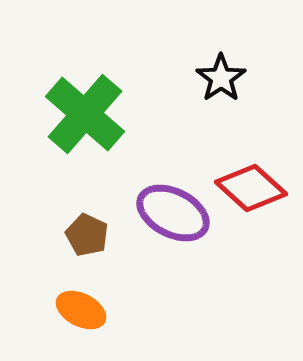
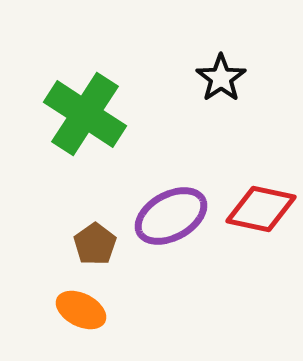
green cross: rotated 8 degrees counterclockwise
red diamond: moved 10 px right, 21 px down; rotated 30 degrees counterclockwise
purple ellipse: moved 2 px left, 3 px down; rotated 56 degrees counterclockwise
brown pentagon: moved 8 px right, 9 px down; rotated 12 degrees clockwise
